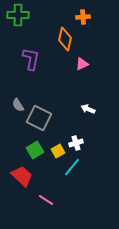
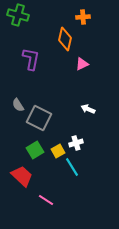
green cross: rotated 15 degrees clockwise
cyan line: rotated 72 degrees counterclockwise
